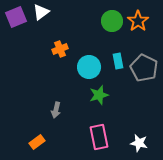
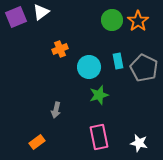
green circle: moved 1 px up
